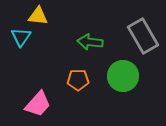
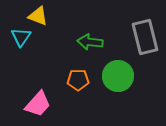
yellow triangle: rotated 15 degrees clockwise
gray rectangle: moved 2 px right, 1 px down; rotated 16 degrees clockwise
green circle: moved 5 px left
